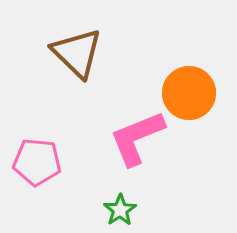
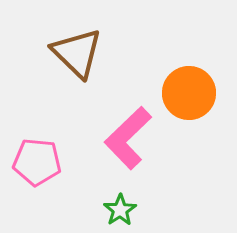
pink L-shape: moved 9 px left; rotated 22 degrees counterclockwise
